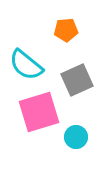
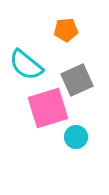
pink square: moved 9 px right, 4 px up
